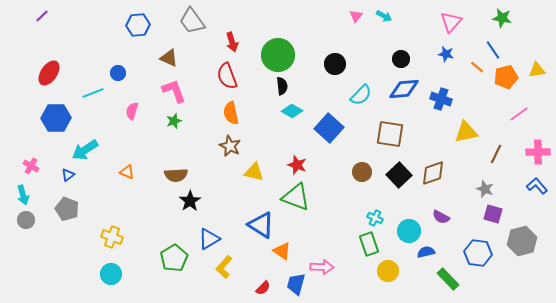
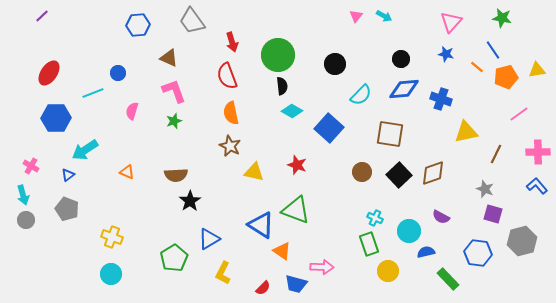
green triangle at (296, 197): moved 13 px down
yellow L-shape at (224, 267): moved 1 px left, 6 px down; rotated 15 degrees counterclockwise
blue trapezoid at (296, 284): rotated 90 degrees counterclockwise
